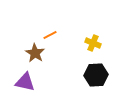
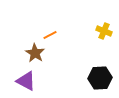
yellow cross: moved 11 px right, 12 px up
black hexagon: moved 4 px right, 3 px down
purple triangle: moved 1 px right, 1 px up; rotated 15 degrees clockwise
